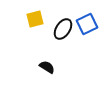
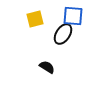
blue square: moved 14 px left, 8 px up; rotated 30 degrees clockwise
black ellipse: moved 5 px down
